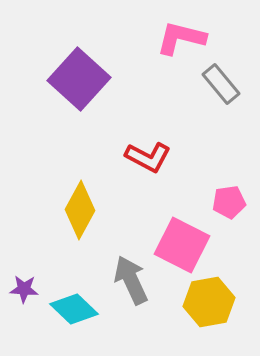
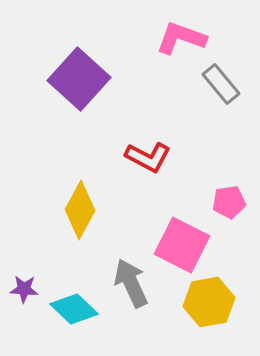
pink L-shape: rotated 6 degrees clockwise
gray arrow: moved 3 px down
